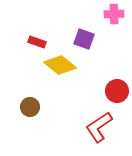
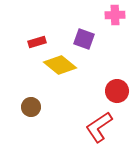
pink cross: moved 1 px right, 1 px down
red rectangle: rotated 36 degrees counterclockwise
brown circle: moved 1 px right
